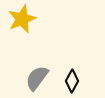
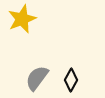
black diamond: moved 1 px left, 1 px up
